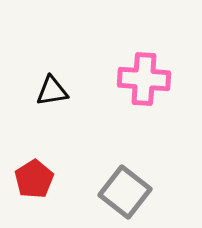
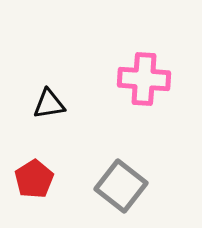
black triangle: moved 3 px left, 13 px down
gray square: moved 4 px left, 6 px up
